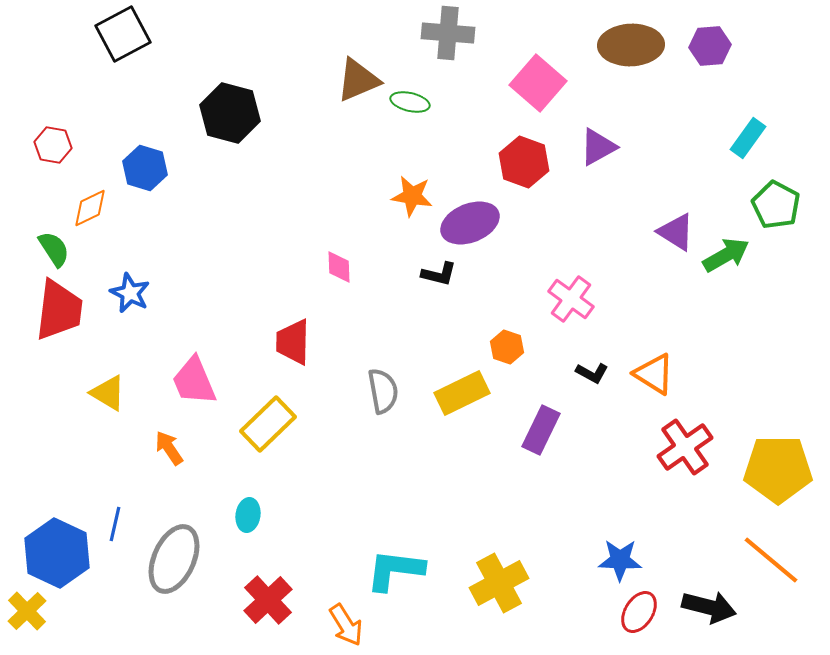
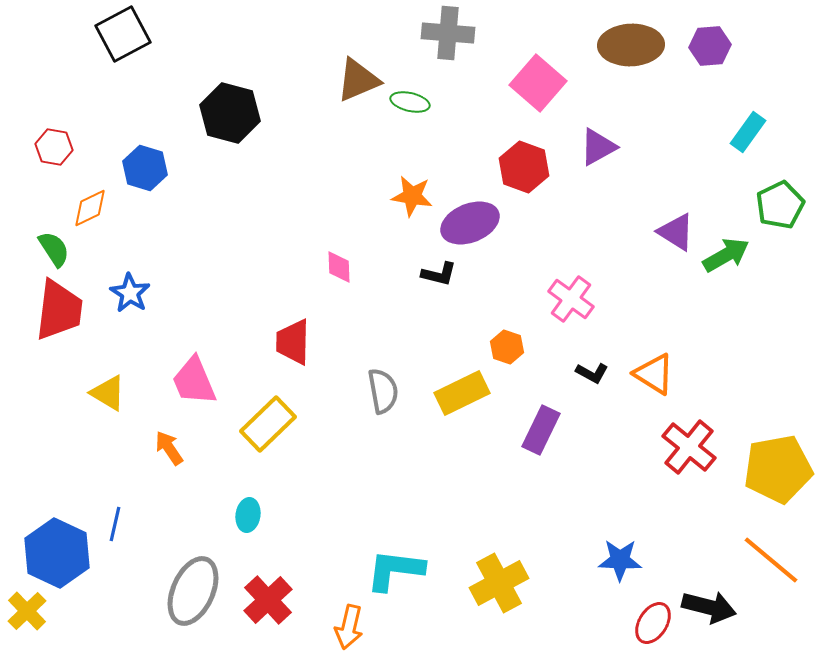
cyan rectangle at (748, 138): moved 6 px up
red hexagon at (53, 145): moved 1 px right, 2 px down
red hexagon at (524, 162): moved 5 px down
green pentagon at (776, 205): moved 4 px right; rotated 18 degrees clockwise
blue star at (130, 293): rotated 6 degrees clockwise
red cross at (685, 447): moved 4 px right; rotated 16 degrees counterclockwise
yellow pentagon at (778, 469): rotated 10 degrees counterclockwise
gray ellipse at (174, 559): moved 19 px right, 32 px down
red ellipse at (639, 612): moved 14 px right, 11 px down
orange arrow at (346, 625): moved 3 px right, 2 px down; rotated 45 degrees clockwise
